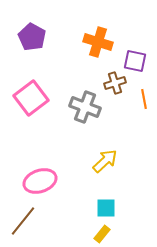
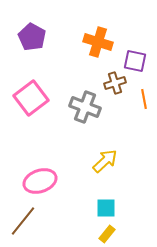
yellow rectangle: moved 5 px right
